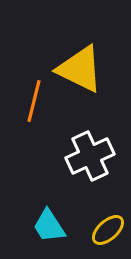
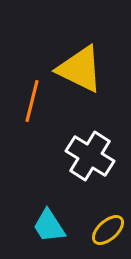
orange line: moved 2 px left
white cross: rotated 33 degrees counterclockwise
